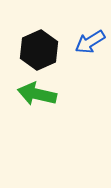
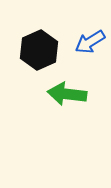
green arrow: moved 30 px right; rotated 6 degrees counterclockwise
